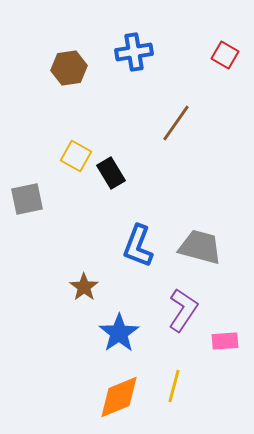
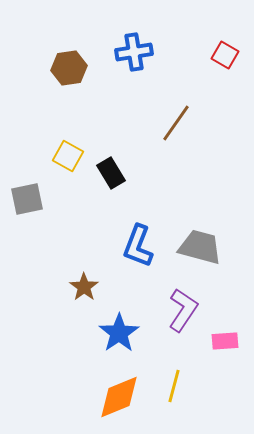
yellow square: moved 8 px left
